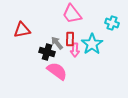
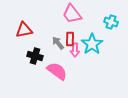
cyan cross: moved 1 px left, 1 px up
red triangle: moved 2 px right
gray arrow: moved 1 px right
black cross: moved 12 px left, 4 px down
